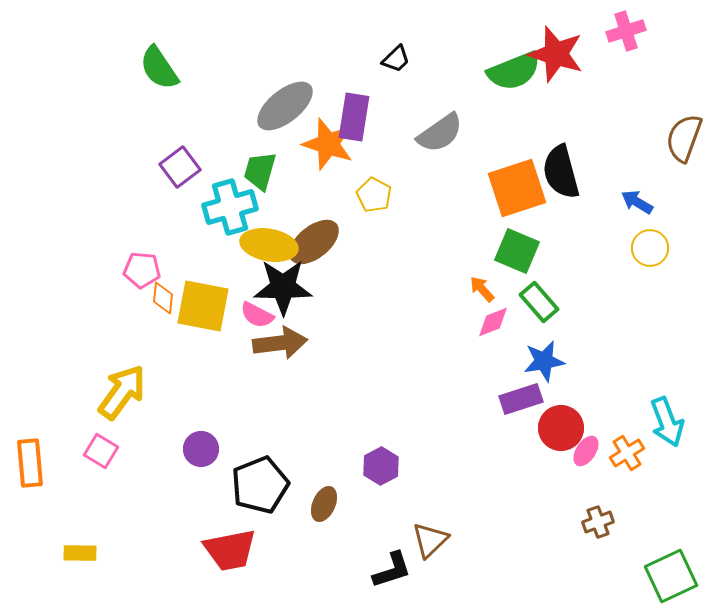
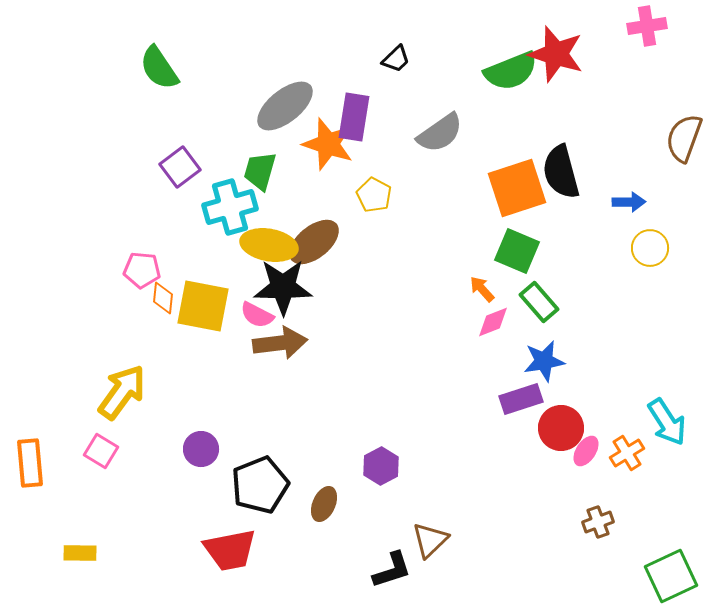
pink cross at (626, 31): moved 21 px right, 5 px up; rotated 9 degrees clockwise
green semicircle at (514, 71): moved 3 px left
blue arrow at (637, 202): moved 8 px left; rotated 148 degrees clockwise
cyan arrow at (667, 422): rotated 12 degrees counterclockwise
